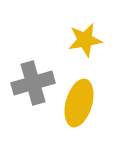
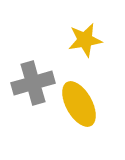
yellow ellipse: moved 1 px down; rotated 45 degrees counterclockwise
